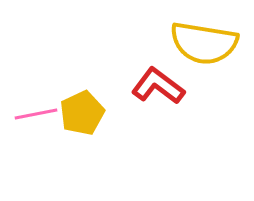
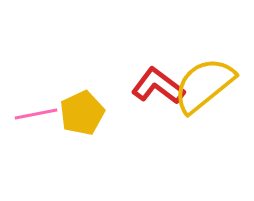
yellow semicircle: moved 42 px down; rotated 132 degrees clockwise
